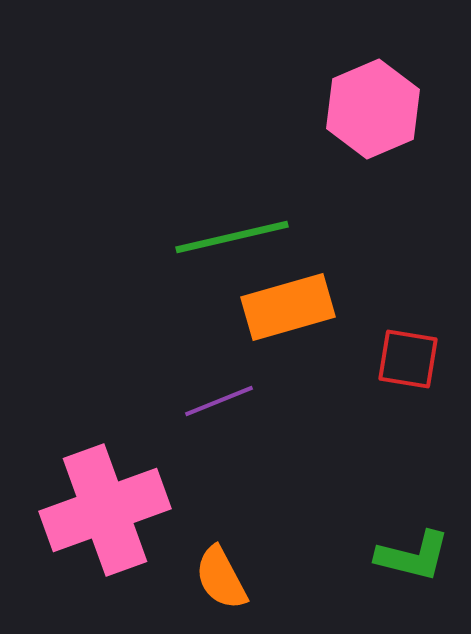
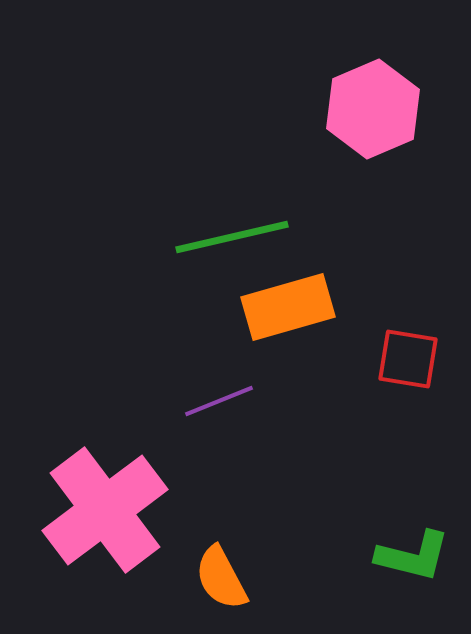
pink cross: rotated 17 degrees counterclockwise
